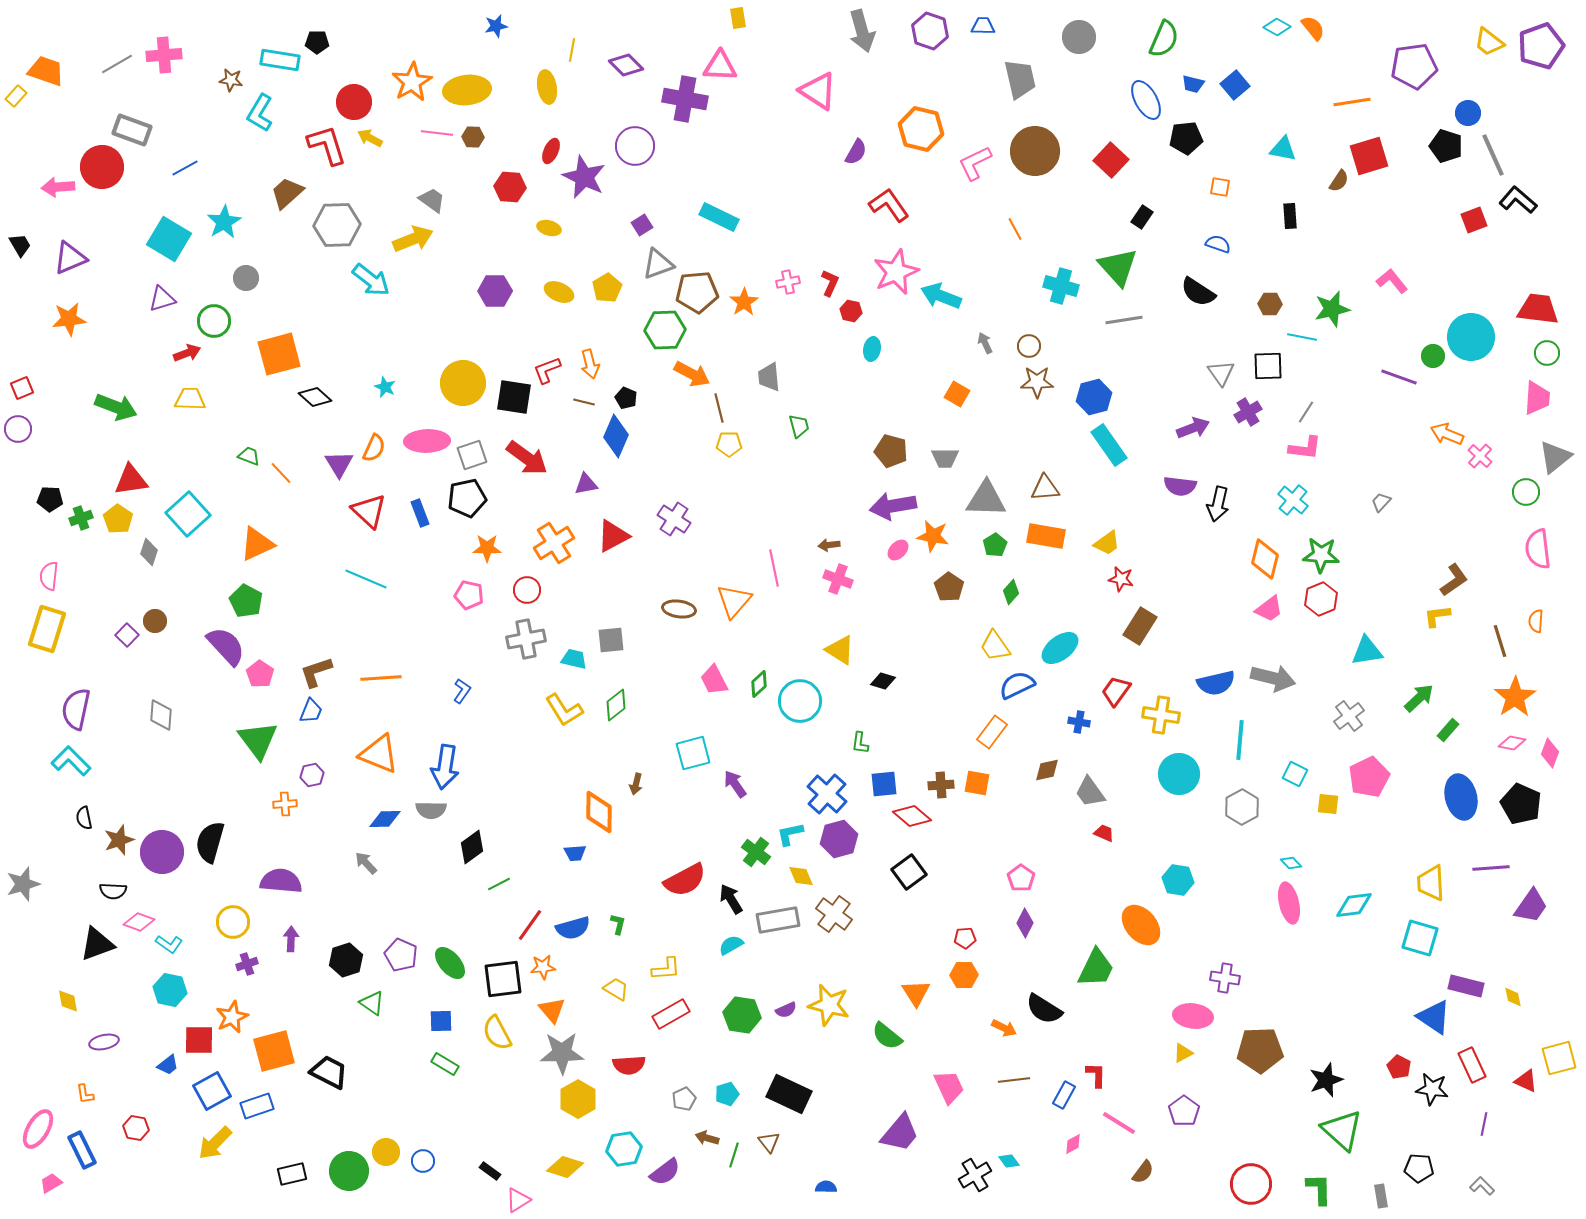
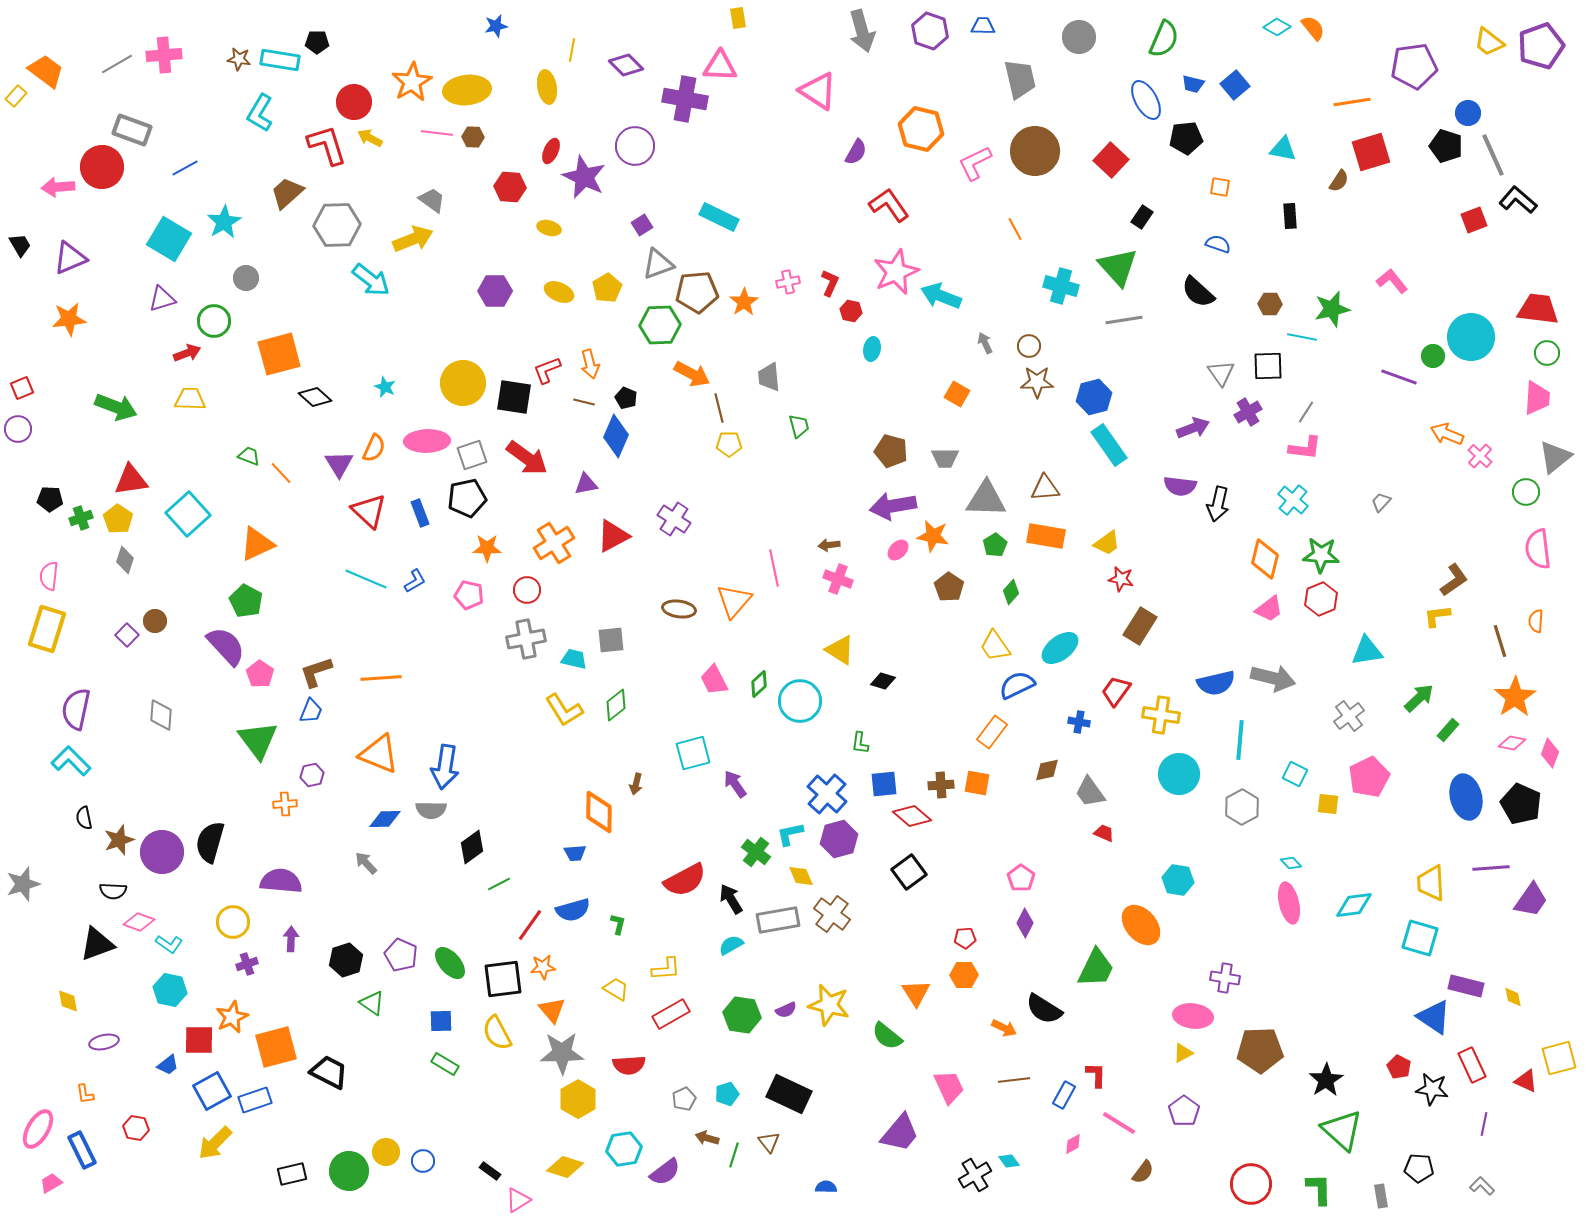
orange trapezoid at (46, 71): rotated 18 degrees clockwise
brown star at (231, 80): moved 8 px right, 21 px up
red square at (1369, 156): moved 2 px right, 4 px up
black semicircle at (1198, 292): rotated 9 degrees clockwise
green hexagon at (665, 330): moved 5 px left, 5 px up
gray diamond at (149, 552): moved 24 px left, 8 px down
blue L-shape at (462, 691): moved 47 px left, 110 px up; rotated 25 degrees clockwise
blue ellipse at (1461, 797): moved 5 px right
purple trapezoid at (1531, 906): moved 6 px up
brown cross at (834, 914): moved 2 px left
blue semicircle at (573, 928): moved 18 px up
orange square at (274, 1051): moved 2 px right, 4 px up
black star at (1326, 1080): rotated 12 degrees counterclockwise
blue rectangle at (257, 1106): moved 2 px left, 6 px up
